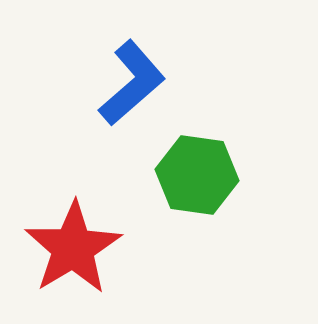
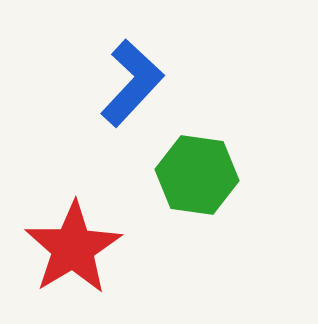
blue L-shape: rotated 6 degrees counterclockwise
